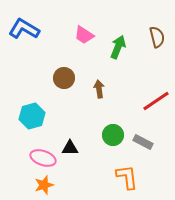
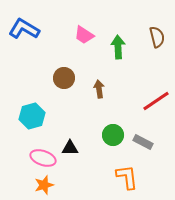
green arrow: rotated 25 degrees counterclockwise
